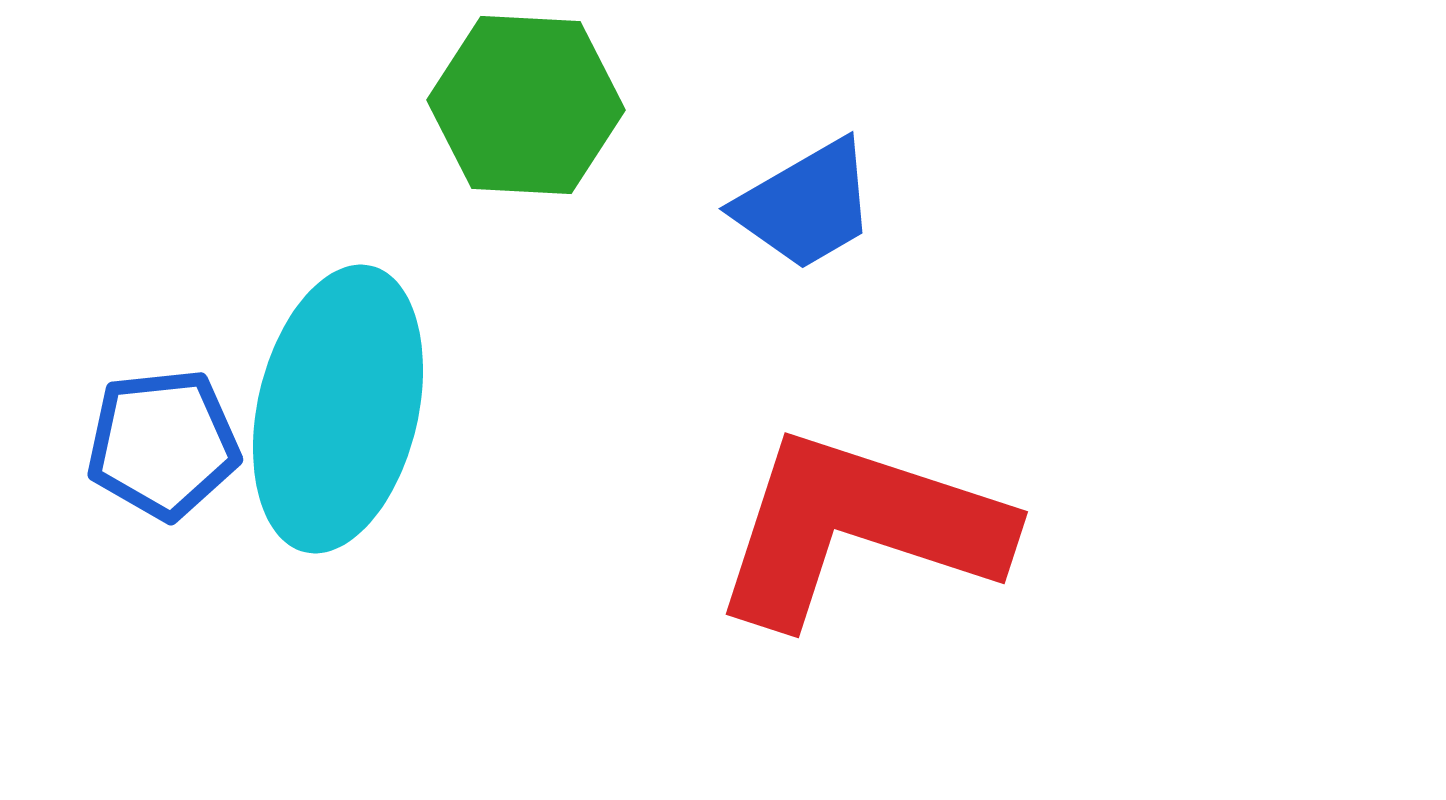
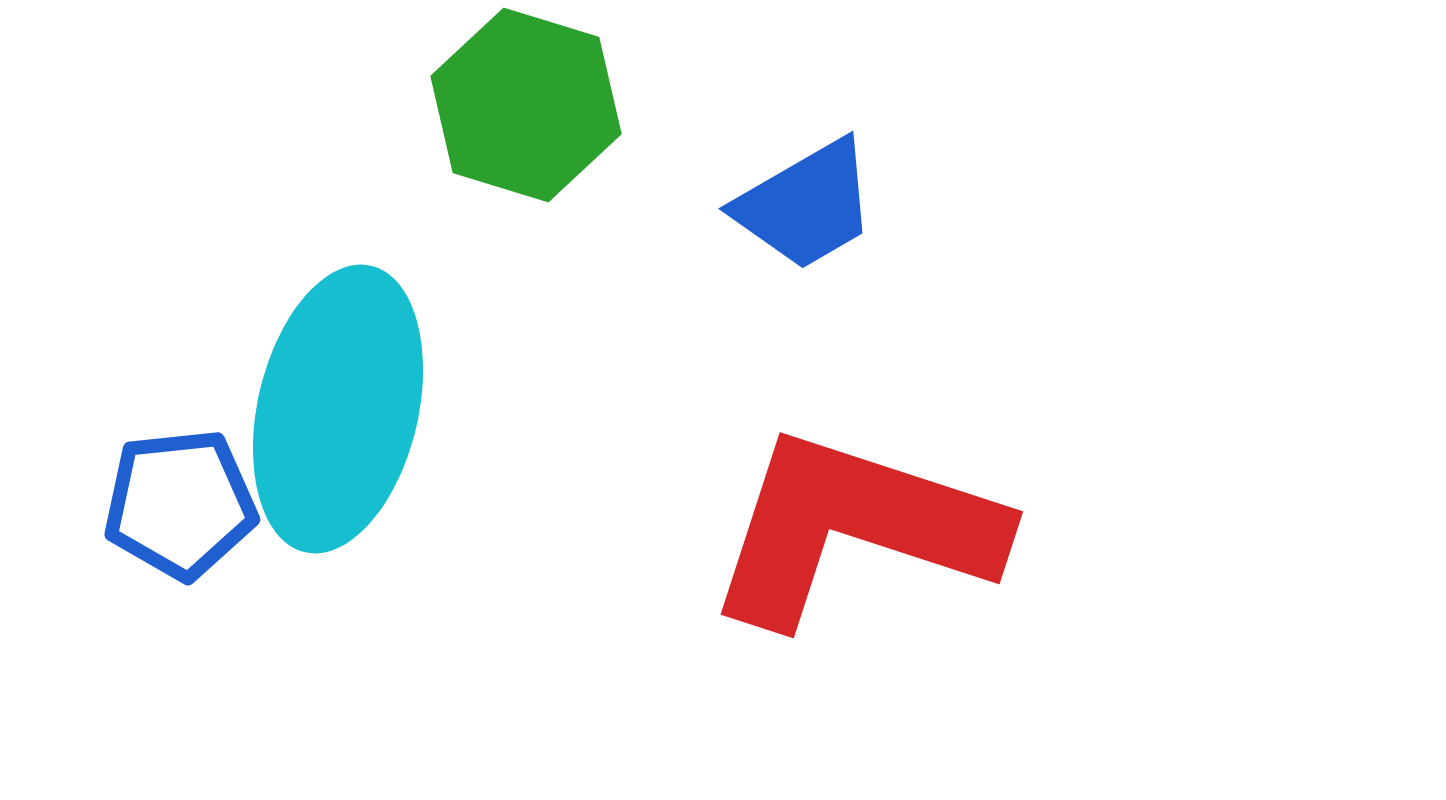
green hexagon: rotated 14 degrees clockwise
blue pentagon: moved 17 px right, 60 px down
red L-shape: moved 5 px left
